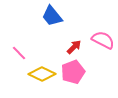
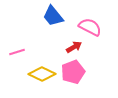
blue trapezoid: moved 1 px right
pink semicircle: moved 13 px left, 13 px up
red arrow: rotated 14 degrees clockwise
pink line: moved 2 px left, 1 px up; rotated 63 degrees counterclockwise
